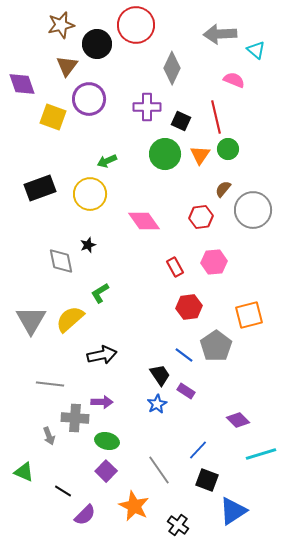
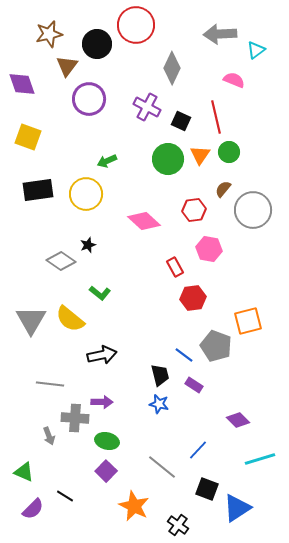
brown star at (61, 25): moved 12 px left, 9 px down
cyan triangle at (256, 50): rotated 42 degrees clockwise
purple cross at (147, 107): rotated 28 degrees clockwise
yellow square at (53, 117): moved 25 px left, 20 px down
green circle at (228, 149): moved 1 px right, 3 px down
green circle at (165, 154): moved 3 px right, 5 px down
black rectangle at (40, 188): moved 2 px left, 2 px down; rotated 12 degrees clockwise
yellow circle at (90, 194): moved 4 px left
red hexagon at (201, 217): moved 7 px left, 7 px up
pink diamond at (144, 221): rotated 12 degrees counterclockwise
gray diamond at (61, 261): rotated 44 degrees counterclockwise
pink hexagon at (214, 262): moved 5 px left, 13 px up; rotated 15 degrees clockwise
green L-shape at (100, 293): rotated 110 degrees counterclockwise
red hexagon at (189, 307): moved 4 px right, 9 px up
orange square at (249, 315): moved 1 px left, 6 px down
yellow semicircle at (70, 319): rotated 100 degrees counterclockwise
gray pentagon at (216, 346): rotated 16 degrees counterclockwise
black trapezoid at (160, 375): rotated 20 degrees clockwise
purple rectangle at (186, 391): moved 8 px right, 6 px up
blue star at (157, 404): moved 2 px right; rotated 30 degrees counterclockwise
cyan line at (261, 454): moved 1 px left, 5 px down
gray line at (159, 470): moved 3 px right, 3 px up; rotated 16 degrees counterclockwise
black square at (207, 480): moved 9 px down
black line at (63, 491): moved 2 px right, 5 px down
blue triangle at (233, 511): moved 4 px right, 3 px up
purple semicircle at (85, 515): moved 52 px left, 6 px up
